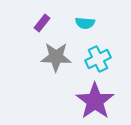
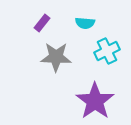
cyan cross: moved 9 px right, 8 px up
